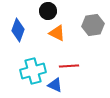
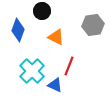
black circle: moved 6 px left
orange triangle: moved 1 px left, 4 px down
red line: rotated 66 degrees counterclockwise
cyan cross: moved 1 px left; rotated 30 degrees counterclockwise
